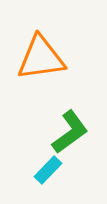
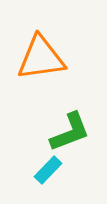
green L-shape: rotated 15 degrees clockwise
